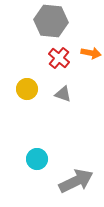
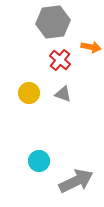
gray hexagon: moved 2 px right, 1 px down; rotated 12 degrees counterclockwise
orange arrow: moved 6 px up
red cross: moved 1 px right, 2 px down
yellow circle: moved 2 px right, 4 px down
cyan circle: moved 2 px right, 2 px down
